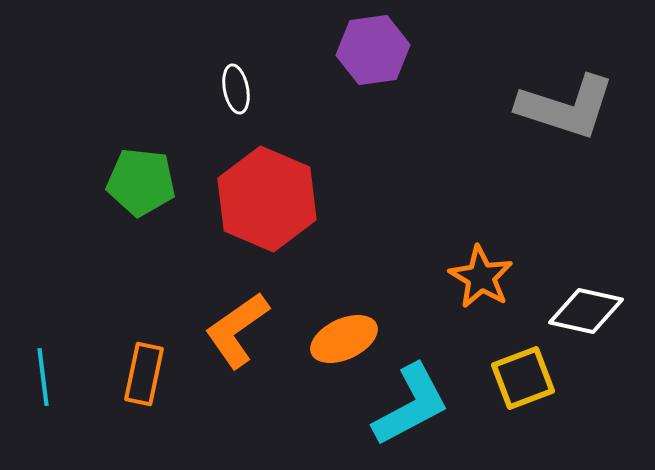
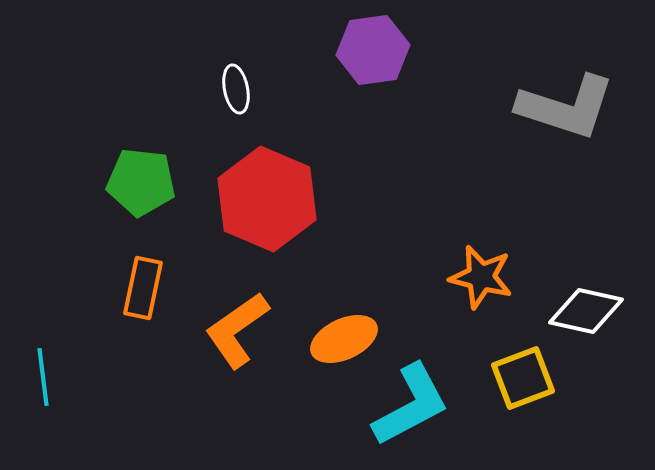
orange star: rotated 16 degrees counterclockwise
orange rectangle: moved 1 px left, 86 px up
